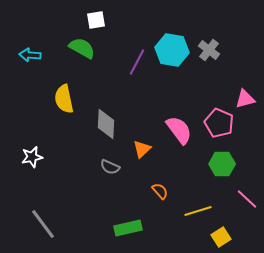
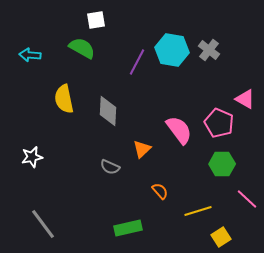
pink triangle: rotated 45 degrees clockwise
gray diamond: moved 2 px right, 13 px up
